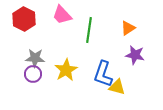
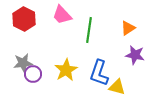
gray star: moved 12 px left, 5 px down; rotated 12 degrees counterclockwise
blue L-shape: moved 4 px left, 1 px up
